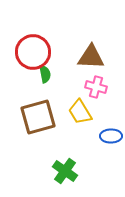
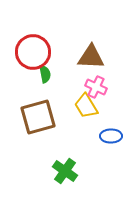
pink cross: rotated 10 degrees clockwise
yellow trapezoid: moved 6 px right, 6 px up
